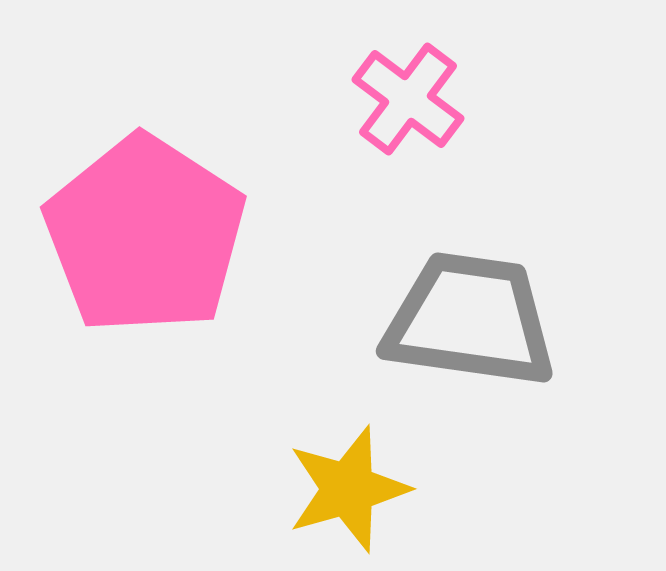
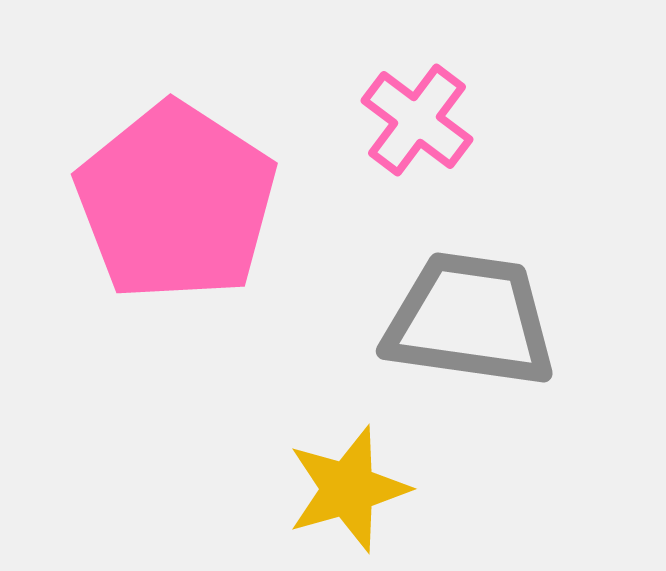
pink cross: moved 9 px right, 21 px down
pink pentagon: moved 31 px right, 33 px up
